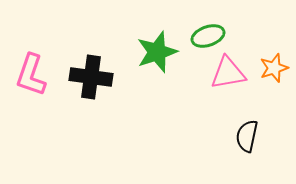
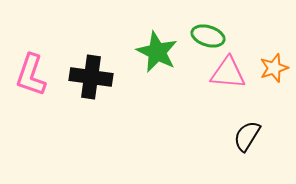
green ellipse: rotated 36 degrees clockwise
green star: rotated 27 degrees counterclockwise
pink triangle: rotated 15 degrees clockwise
black semicircle: rotated 20 degrees clockwise
